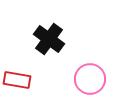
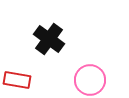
pink circle: moved 1 px down
